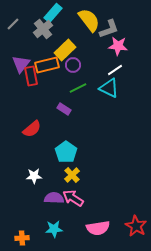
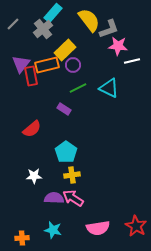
white line: moved 17 px right, 9 px up; rotated 21 degrees clockwise
yellow cross: rotated 35 degrees clockwise
cyan star: moved 1 px left, 1 px down; rotated 18 degrees clockwise
